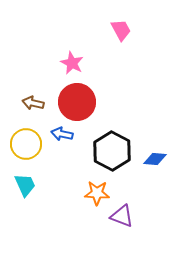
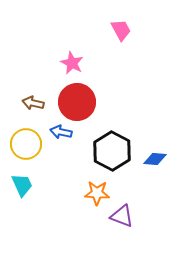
blue arrow: moved 1 px left, 2 px up
cyan trapezoid: moved 3 px left
